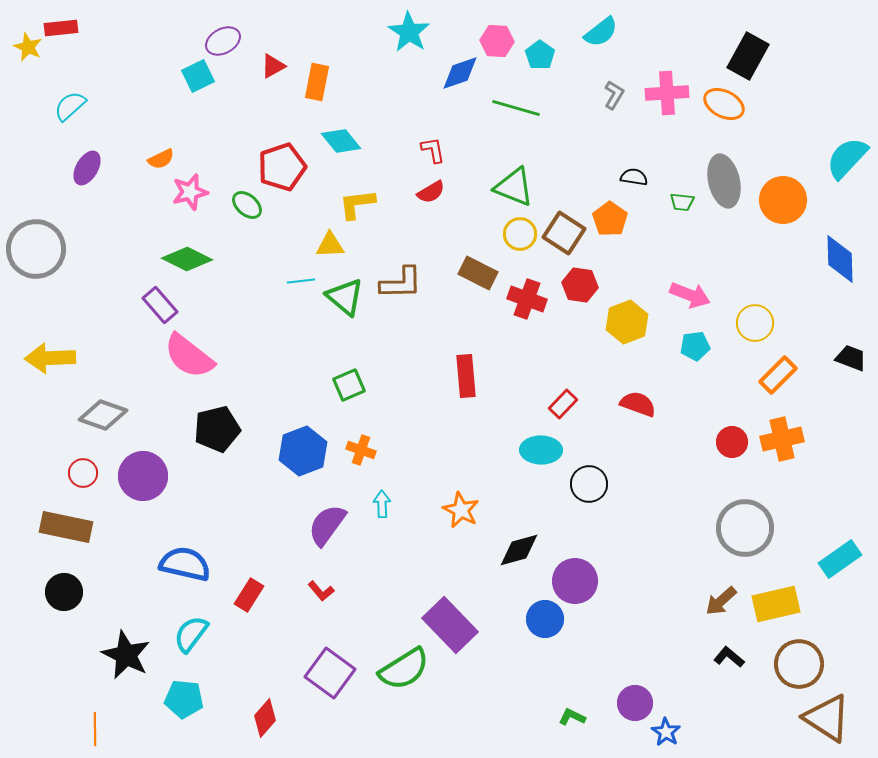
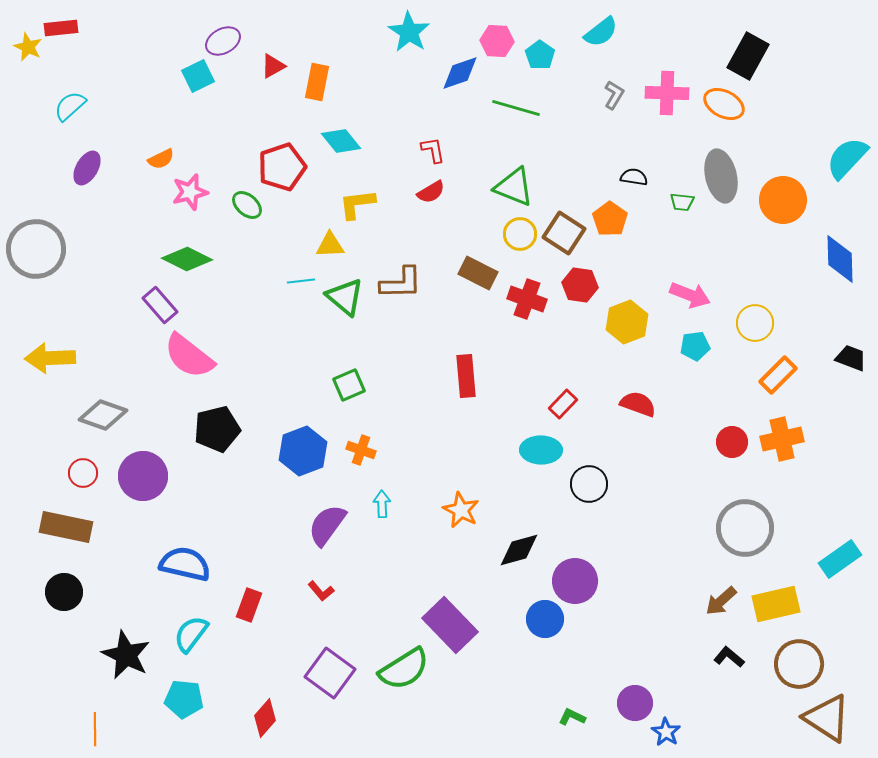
pink cross at (667, 93): rotated 6 degrees clockwise
gray ellipse at (724, 181): moved 3 px left, 5 px up
red rectangle at (249, 595): moved 10 px down; rotated 12 degrees counterclockwise
